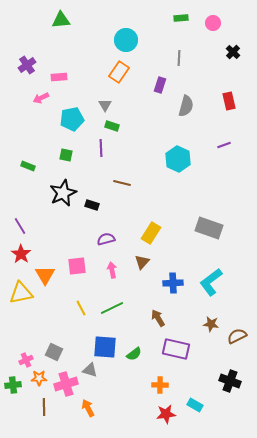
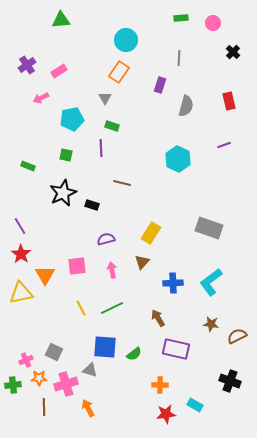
pink rectangle at (59, 77): moved 6 px up; rotated 28 degrees counterclockwise
gray triangle at (105, 105): moved 7 px up
